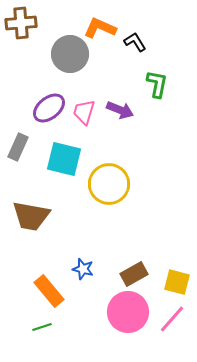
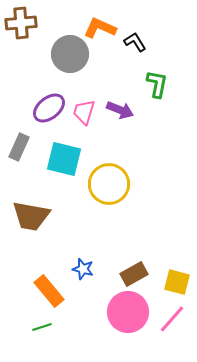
gray rectangle: moved 1 px right
